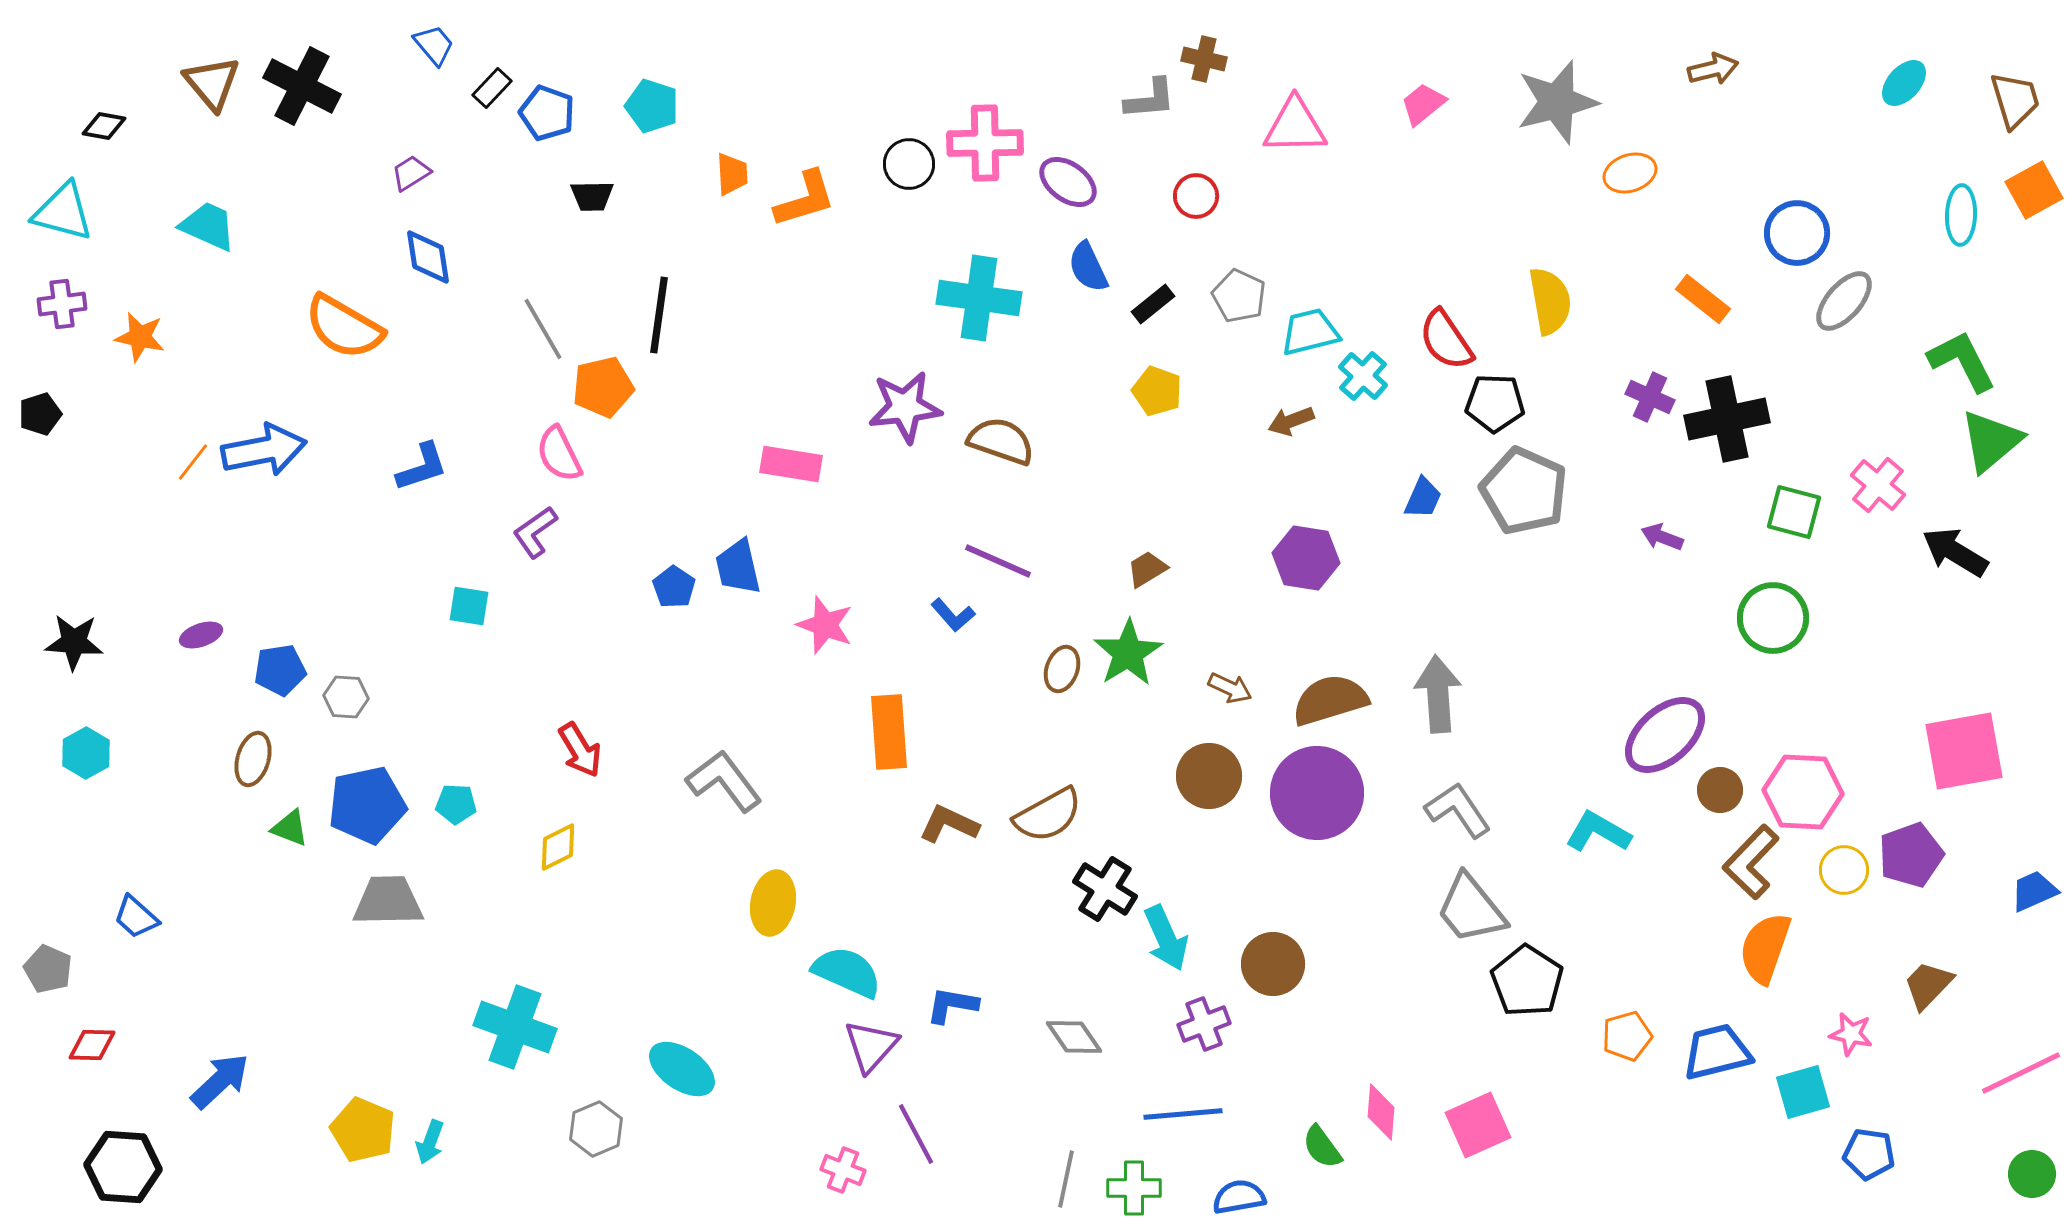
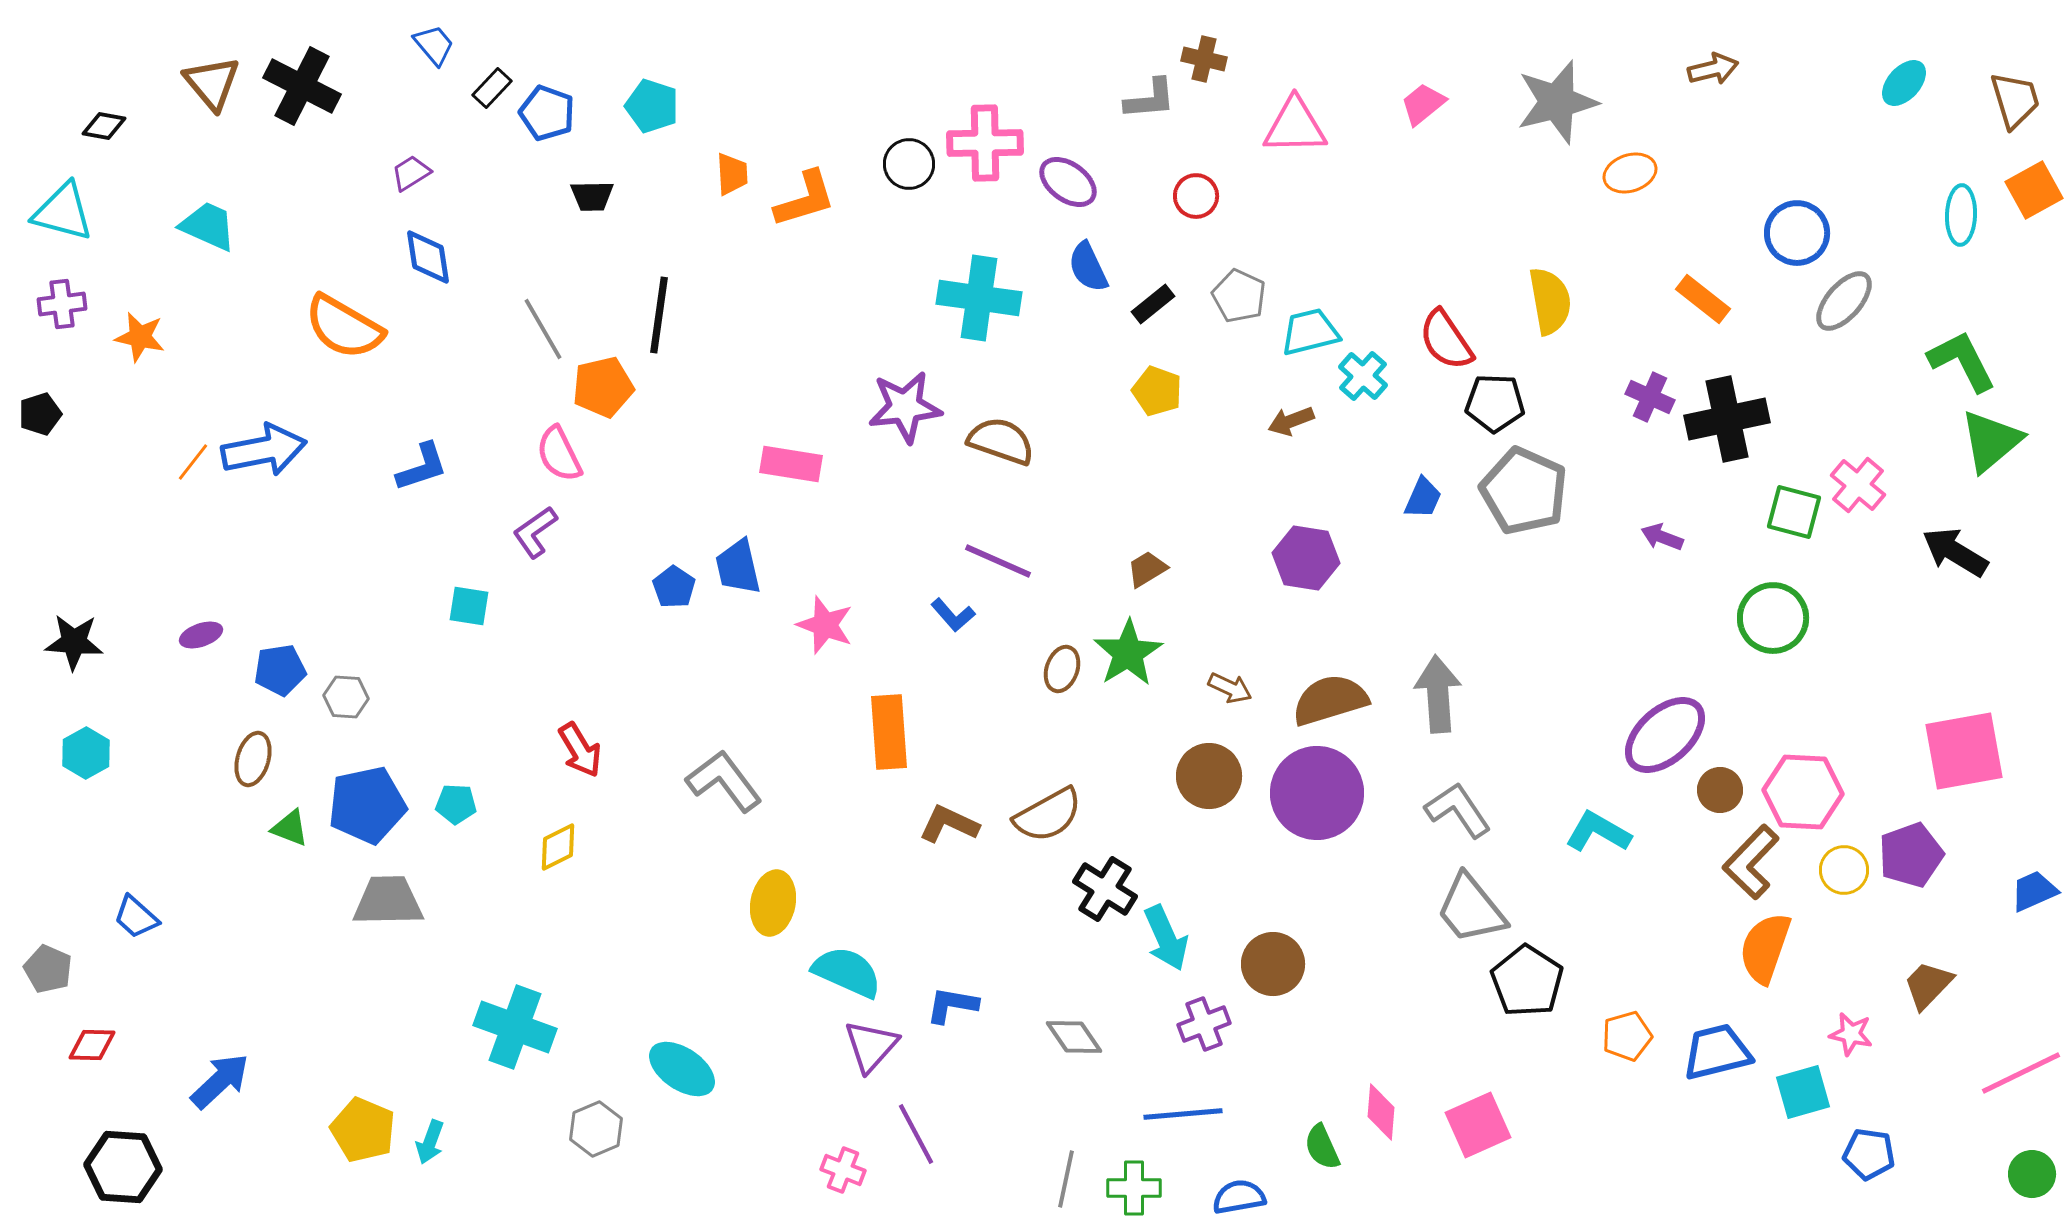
pink cross at (1878, 485): moved 20 px left
green semicircle at (1322, 1147): rotated 12 degrees clockwise
